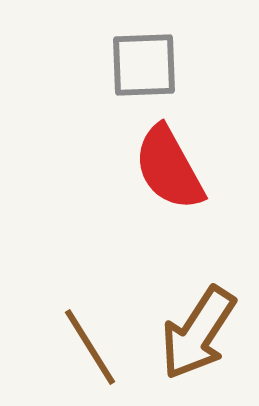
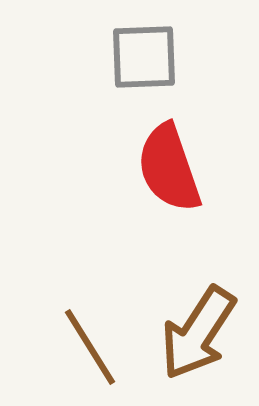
gray square: moved 8 px up
red semicircle: rotated 10 degrees clockwise
